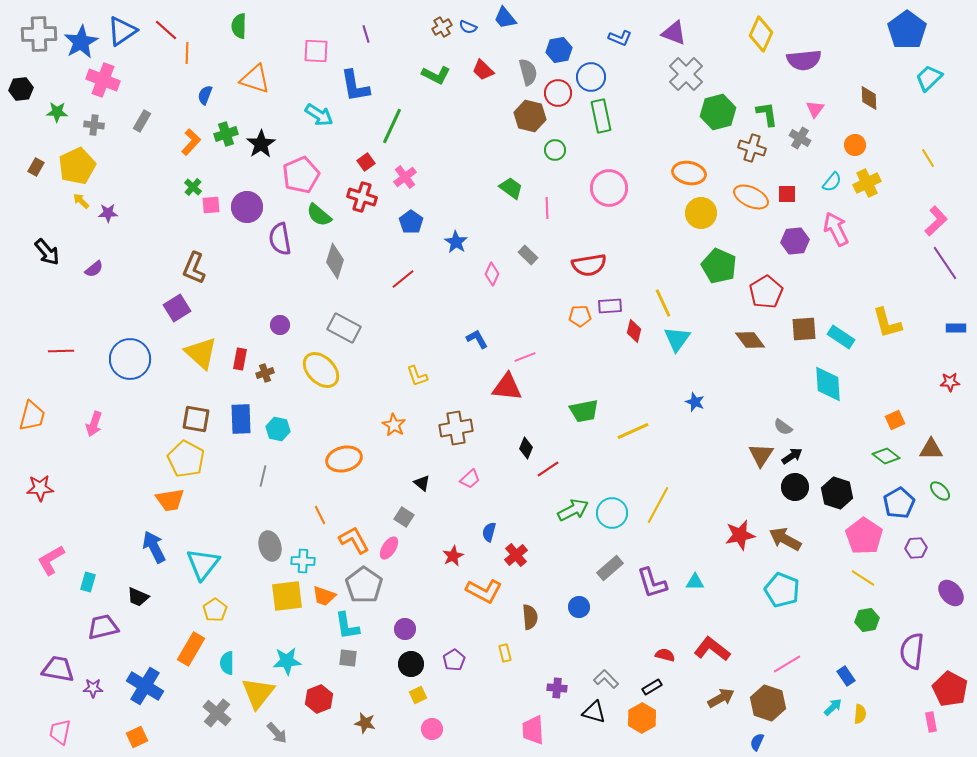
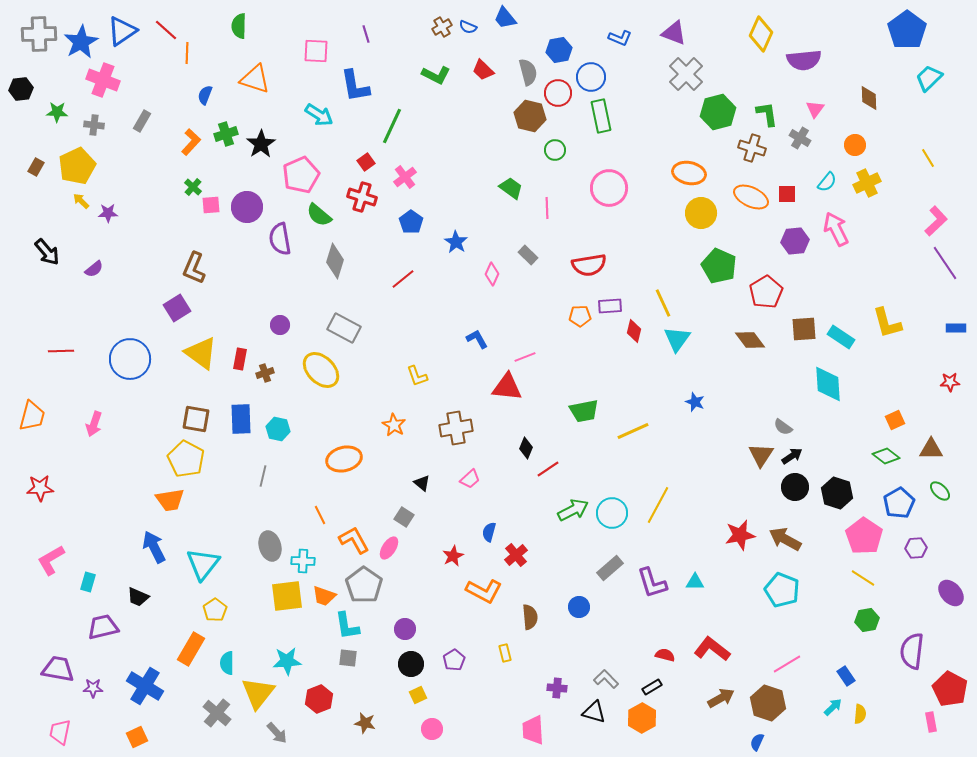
cyan semicircle at (832, 182): moved 5 px left
yellow triangle at (201, 353): rotated 6 degrees counterclockwise
